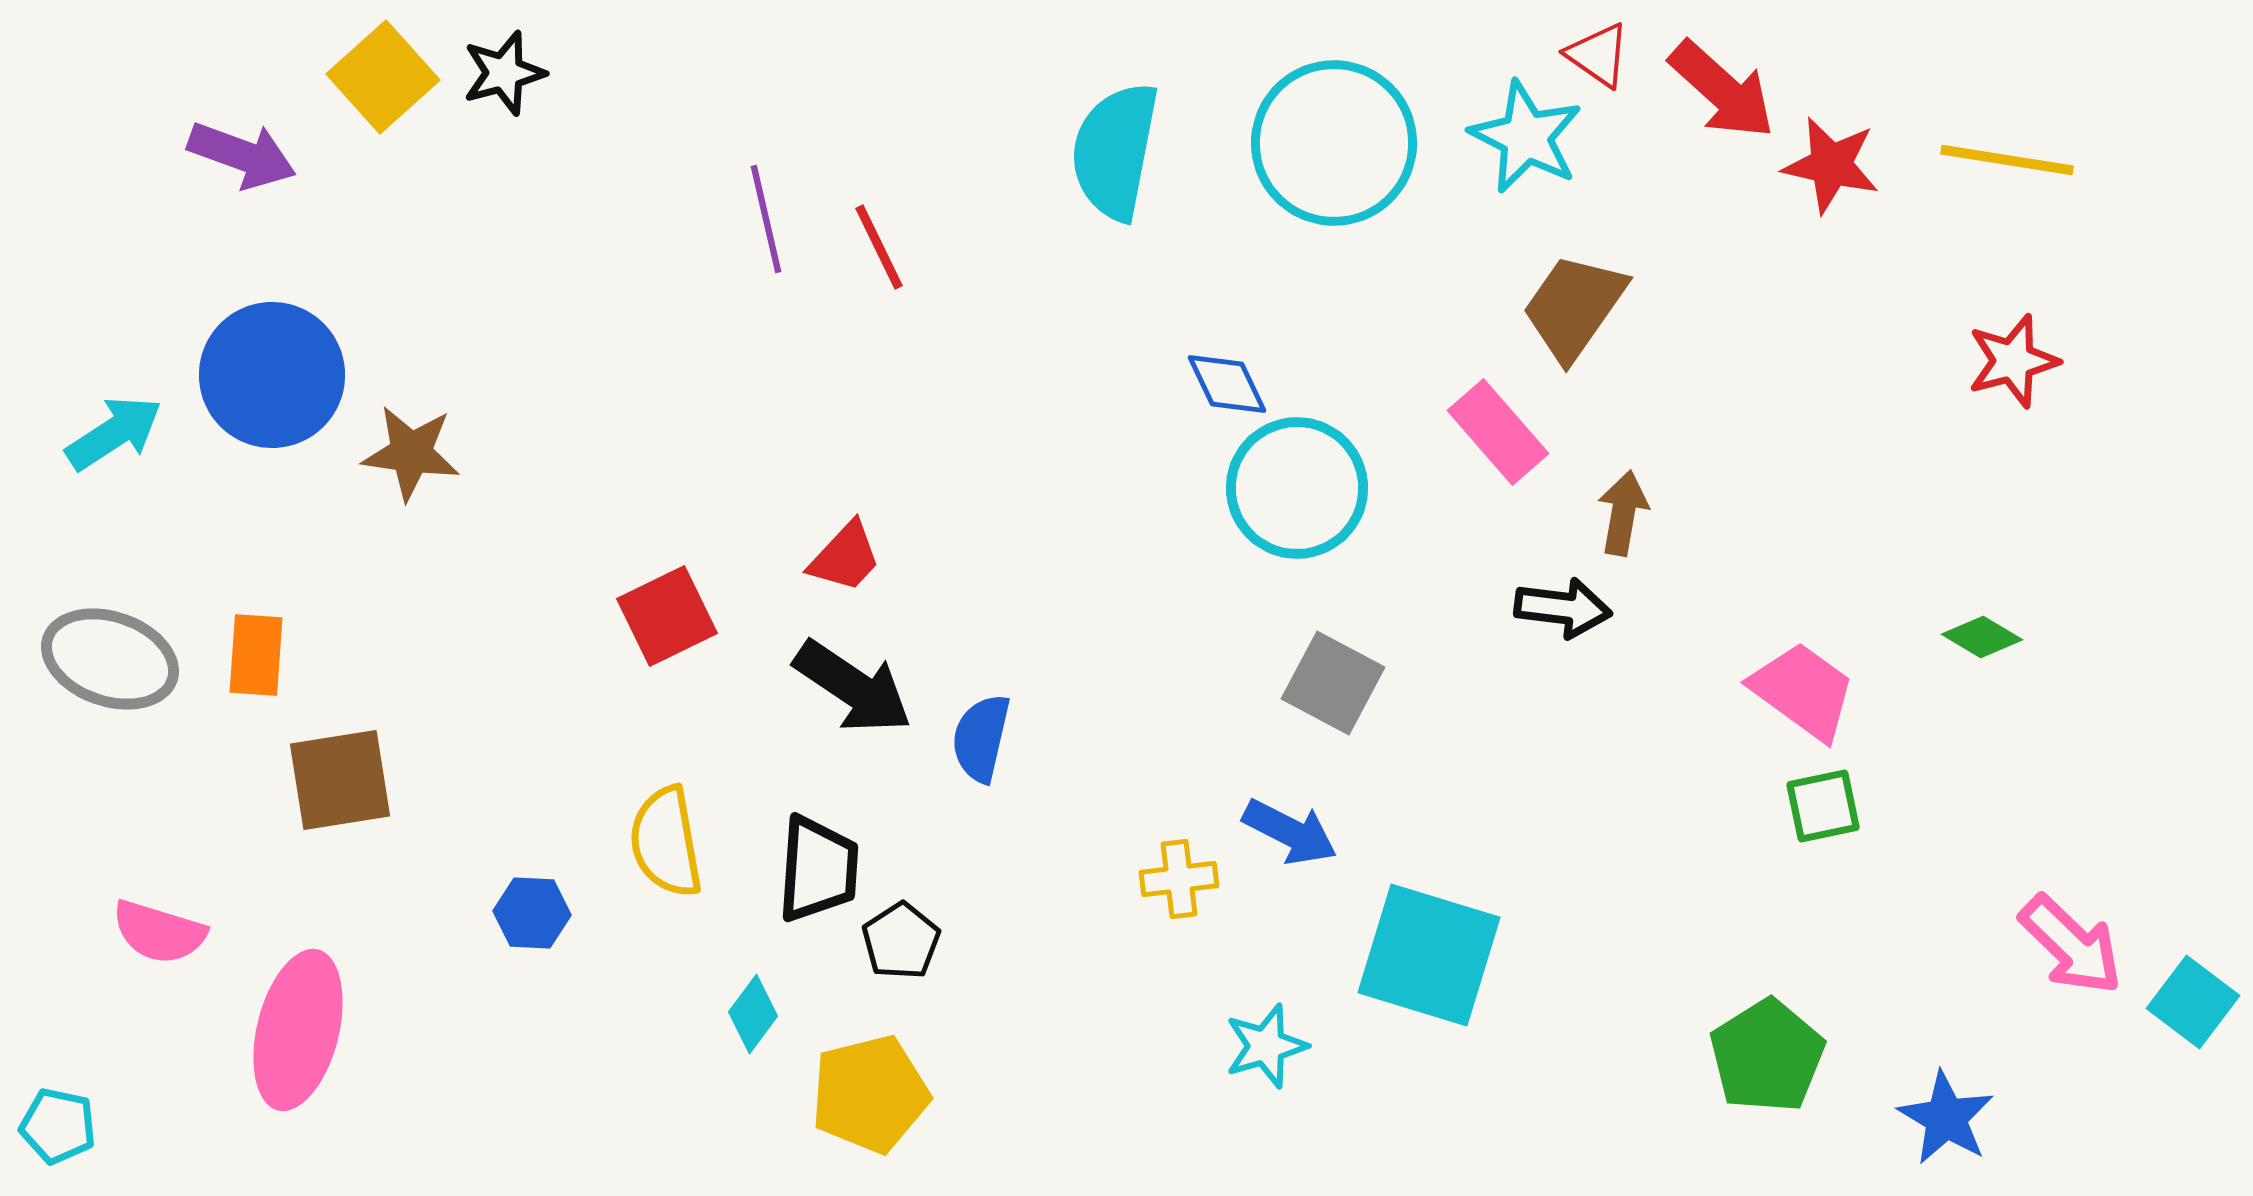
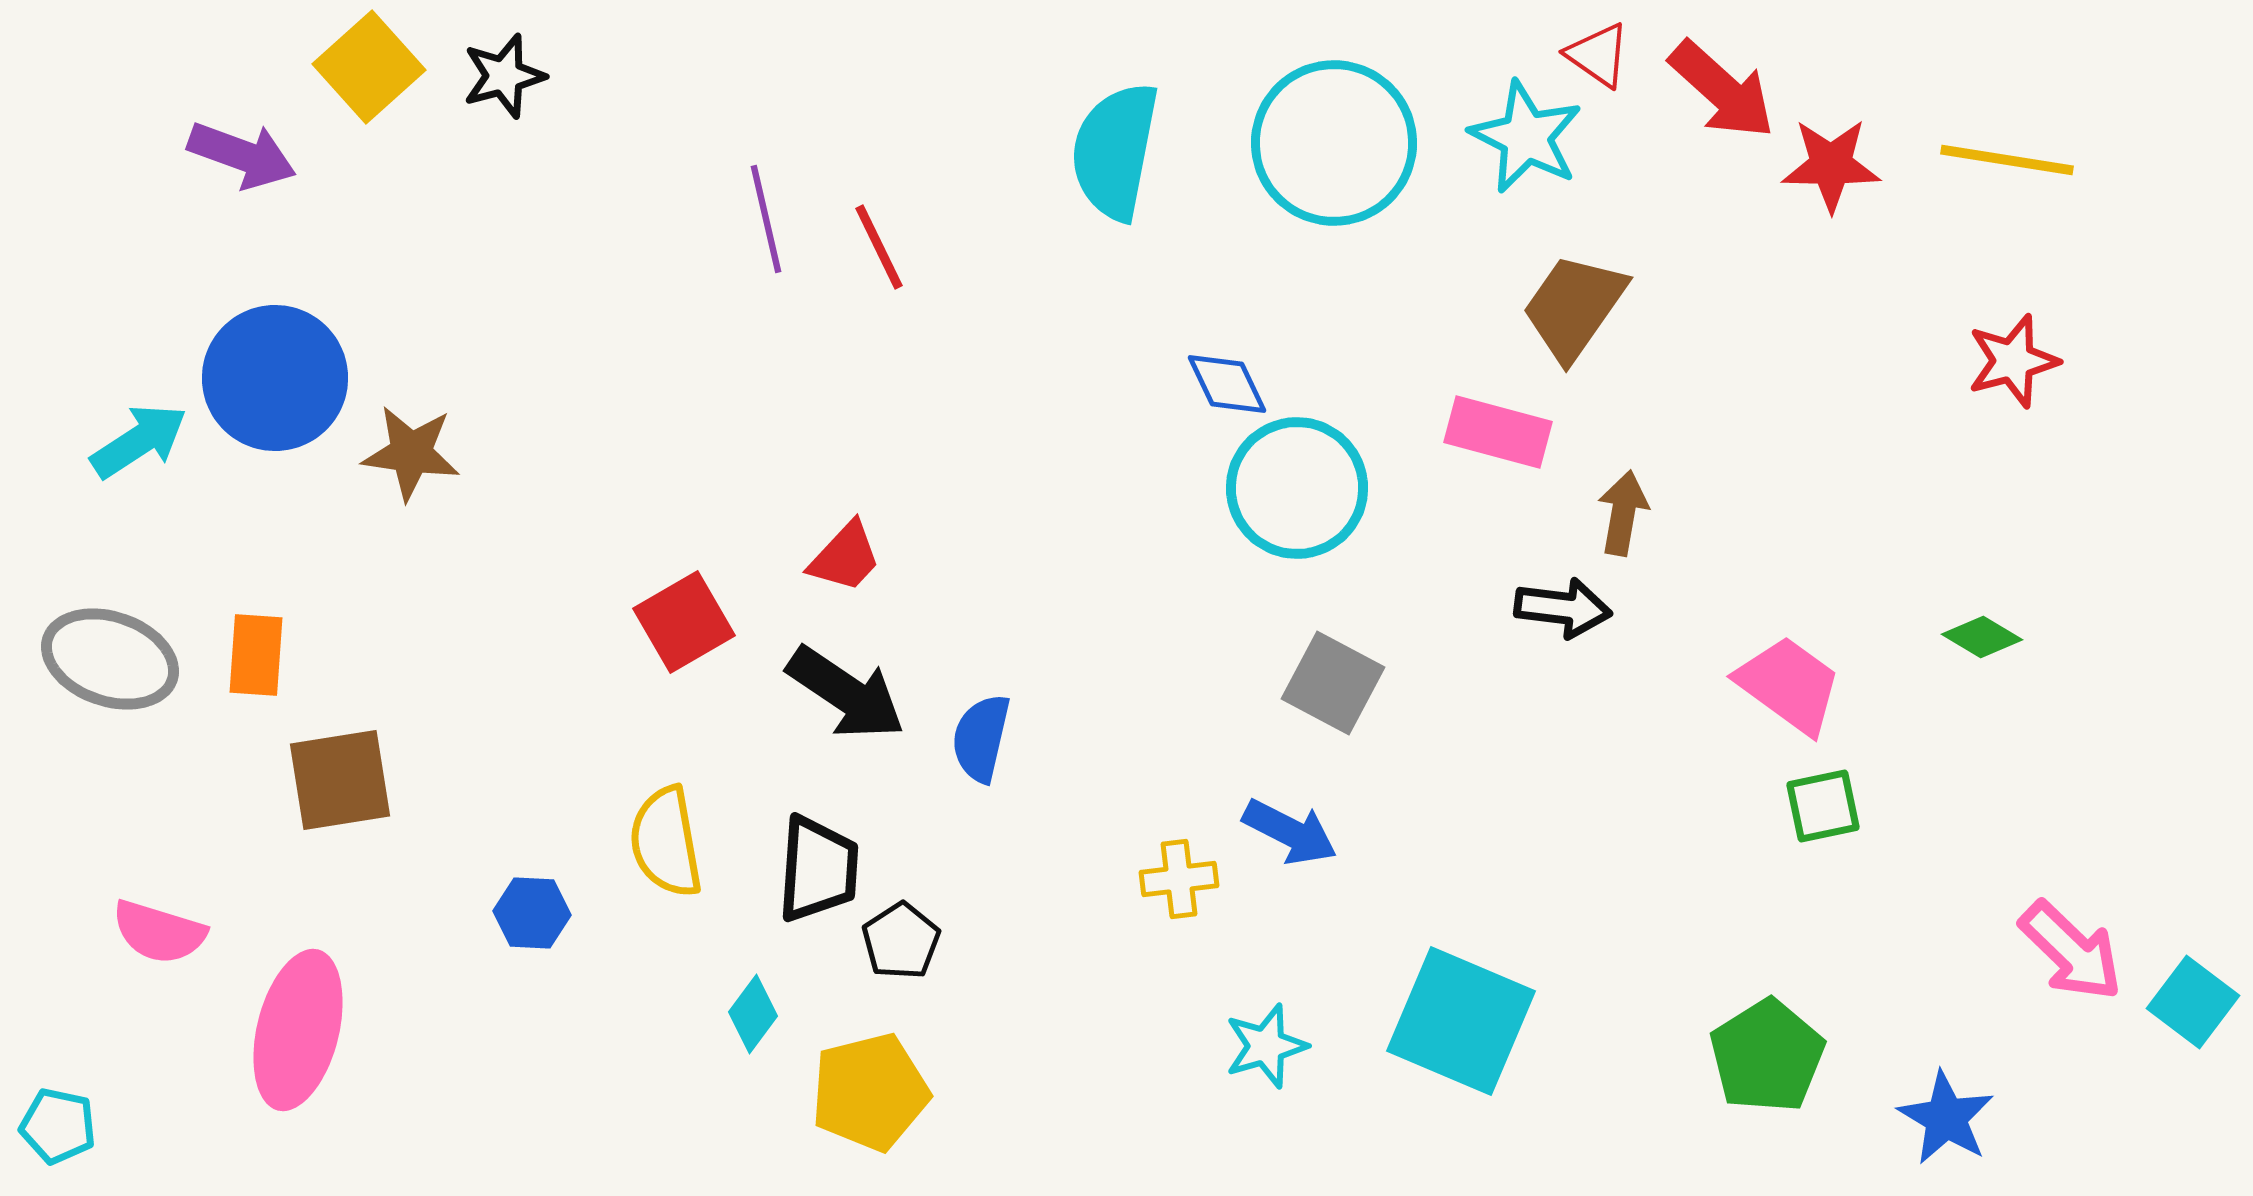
black star at (504, 73): moved 3 px down
yellow square at (383, 77): moved 14 px left, 10 px up
red star at (1831, 165): rotated 12 degrees counterclockwise
blue circle at (272, 375): moved 3 px right, 3 px down
pink rectangle at (1498, 432): rotated 34 degrees counterclockwise
cyan arrow at (114, 433): moved 25 px right, 8 px down
red square at (667, 616): moved 17 px right, 6 px down; rotated 4 degrees counterclockwise
black arrow at (853, 687): moved 7 px left, 6 px down
pink trapezoid at (1803, 691): moved 14 px left, 6 px up
pink arrow at (2071, 945): moved 6 px down
cyan square at (1429, 955): moved 32 px right, 66 px down; rotated 6 degrees clockwise
yellow pentagon at (870, 1094): moved 2 px up
